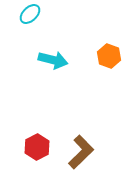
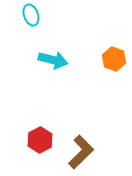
cyan ellipse: moved 1 px right, 1 px down; rotated 65 degrees counterclockwise
orange hexagon: moved 5 px right, 3 px down
red hexagon: moved 3 px right, 7 px up
